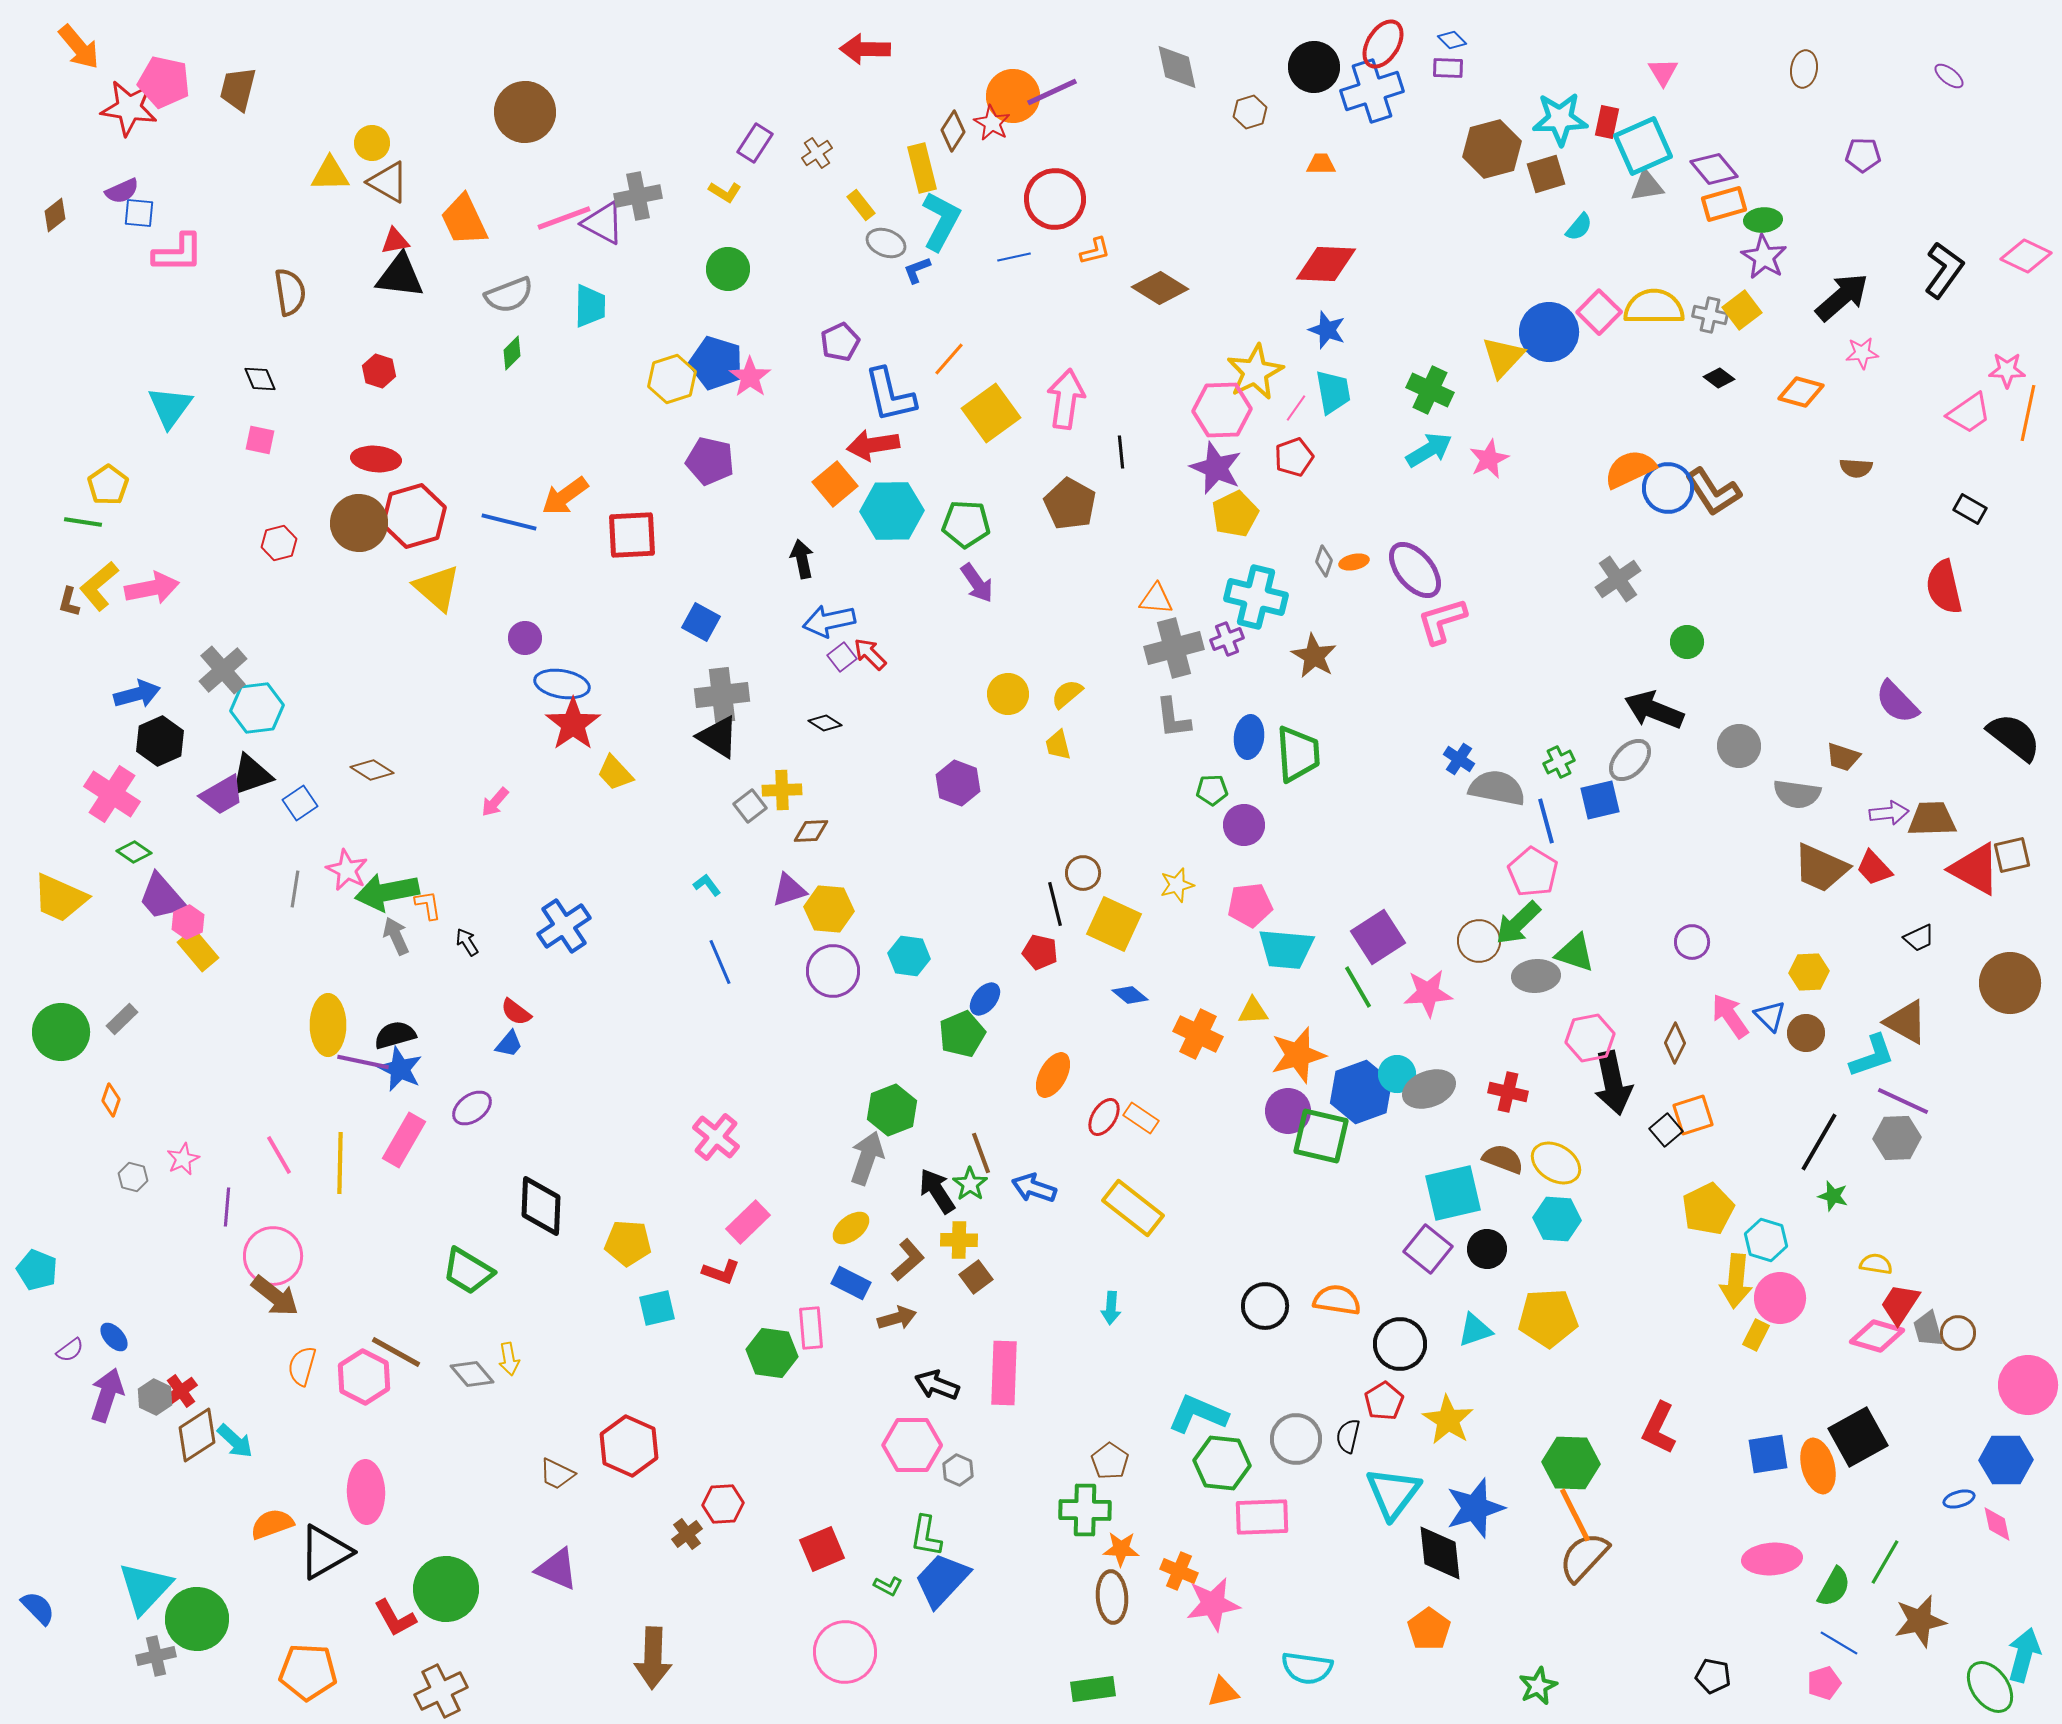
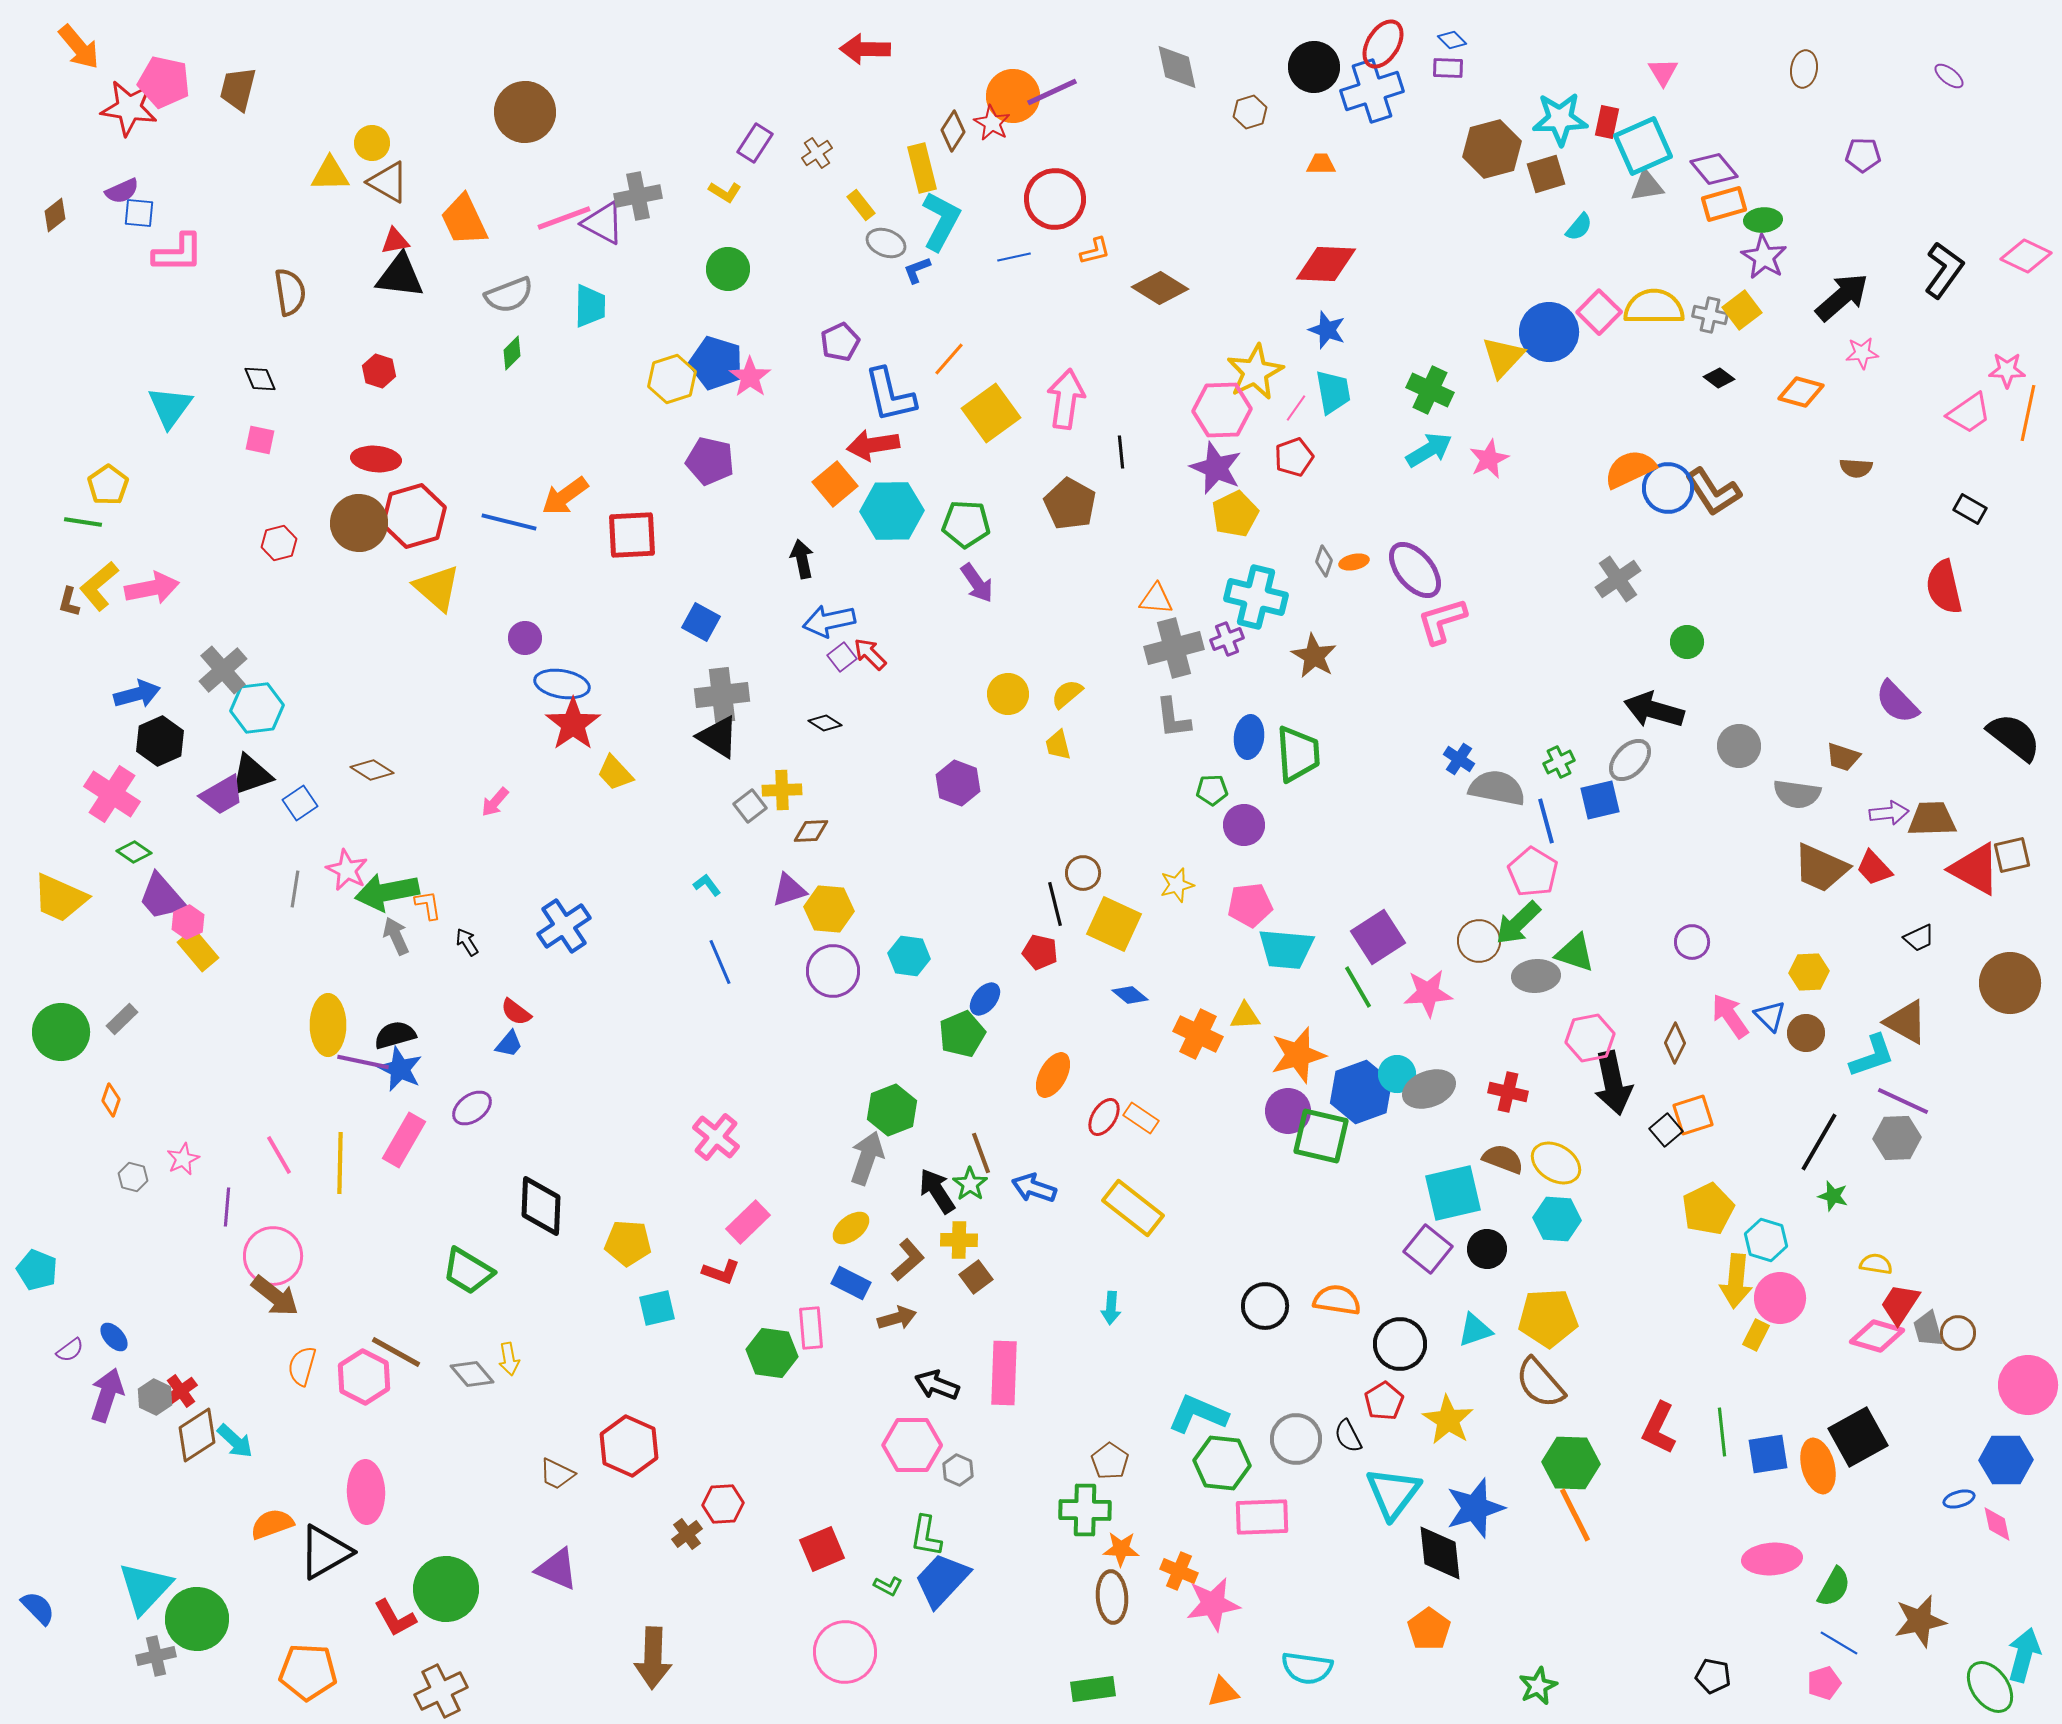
black arrow at (1654, 710): rotated 6 degrees counterclockwise
yellow triangle at (1253, 1011): moved 8 px left, 5 px down
black semicircle at (1348, 1436): rotated 40 degrees counterclockwise
brown semicircle at (1584, 1557): moved 44 px left, 174 px up; rotated 84 degrees counterclockwise
green line at (1885, 1562): moved 163 px left, 130 px up; rotated 36 degrees counterclockwise
